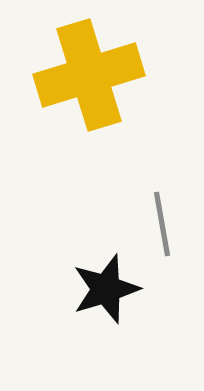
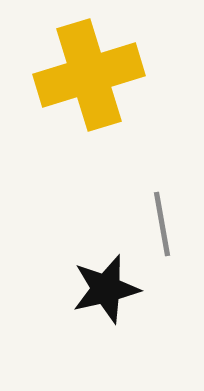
black star: rotated 4 degrees clockwise
